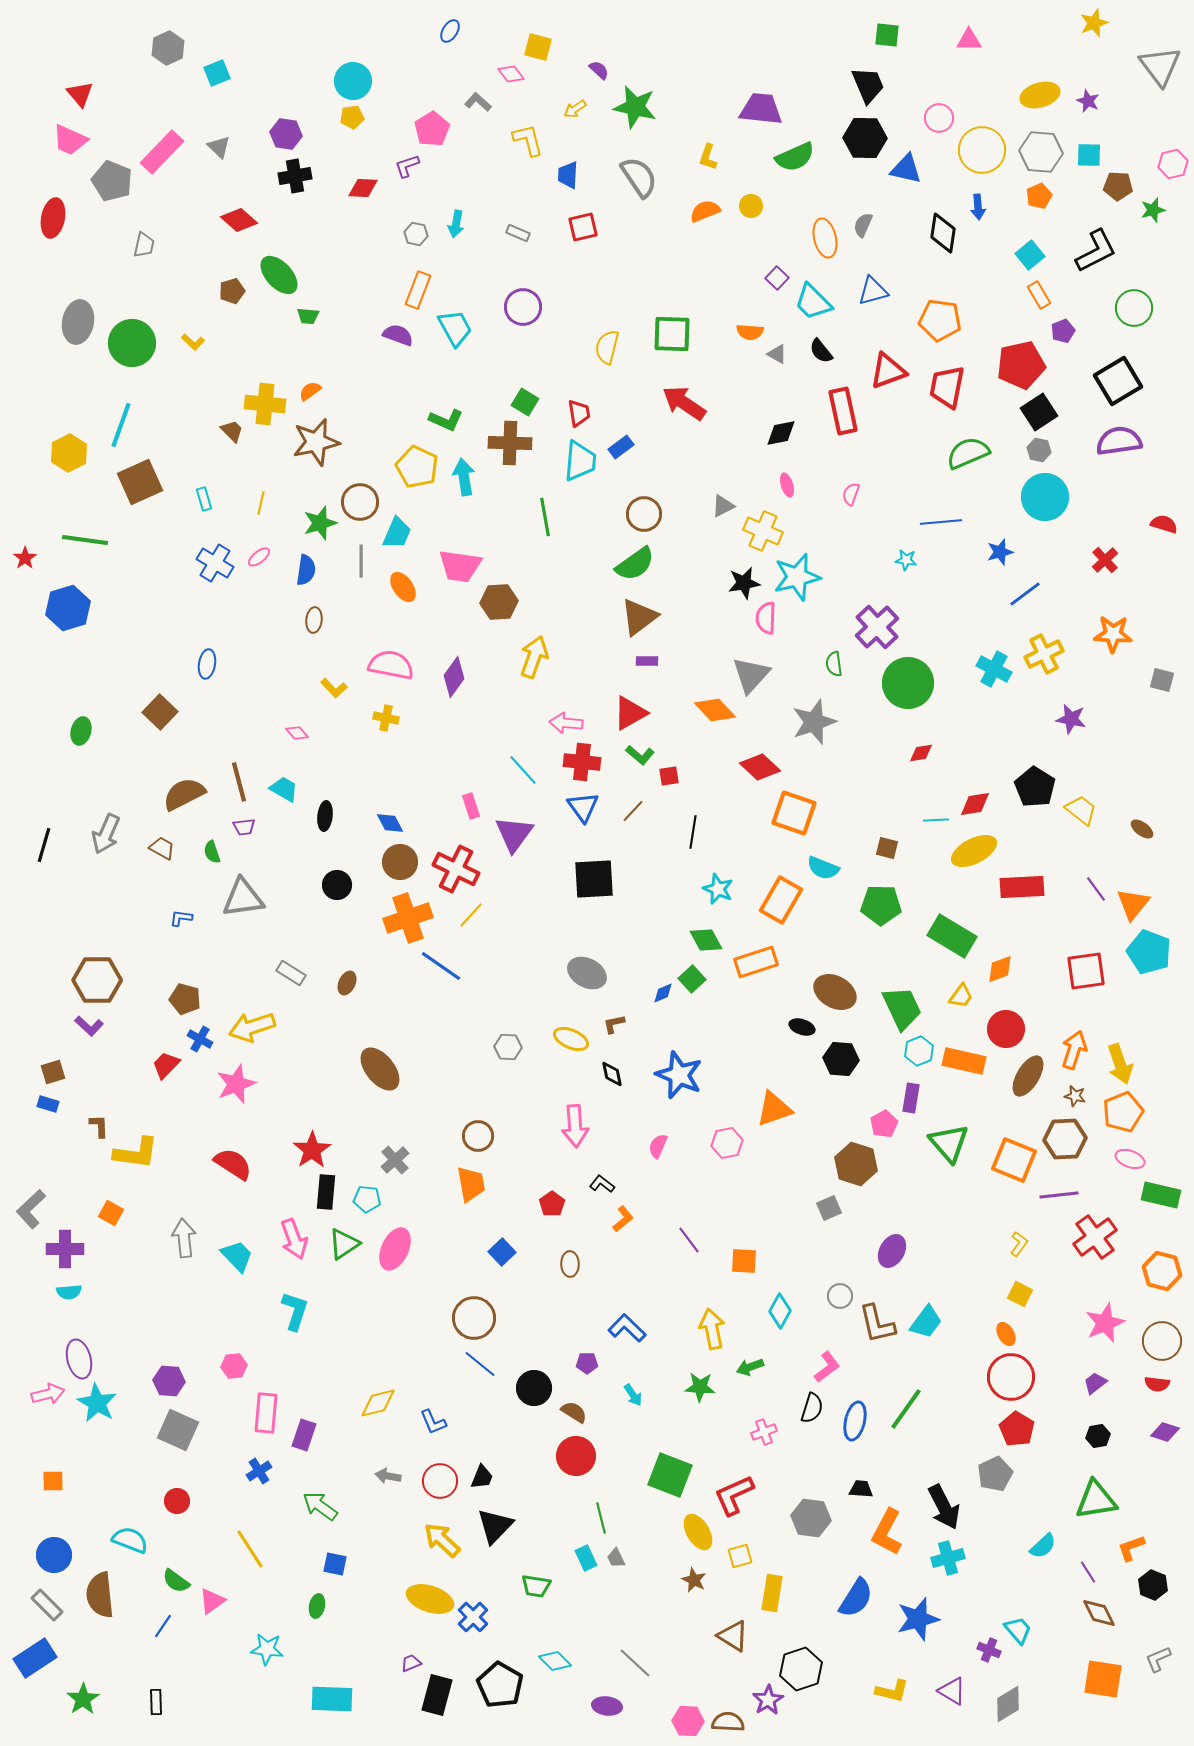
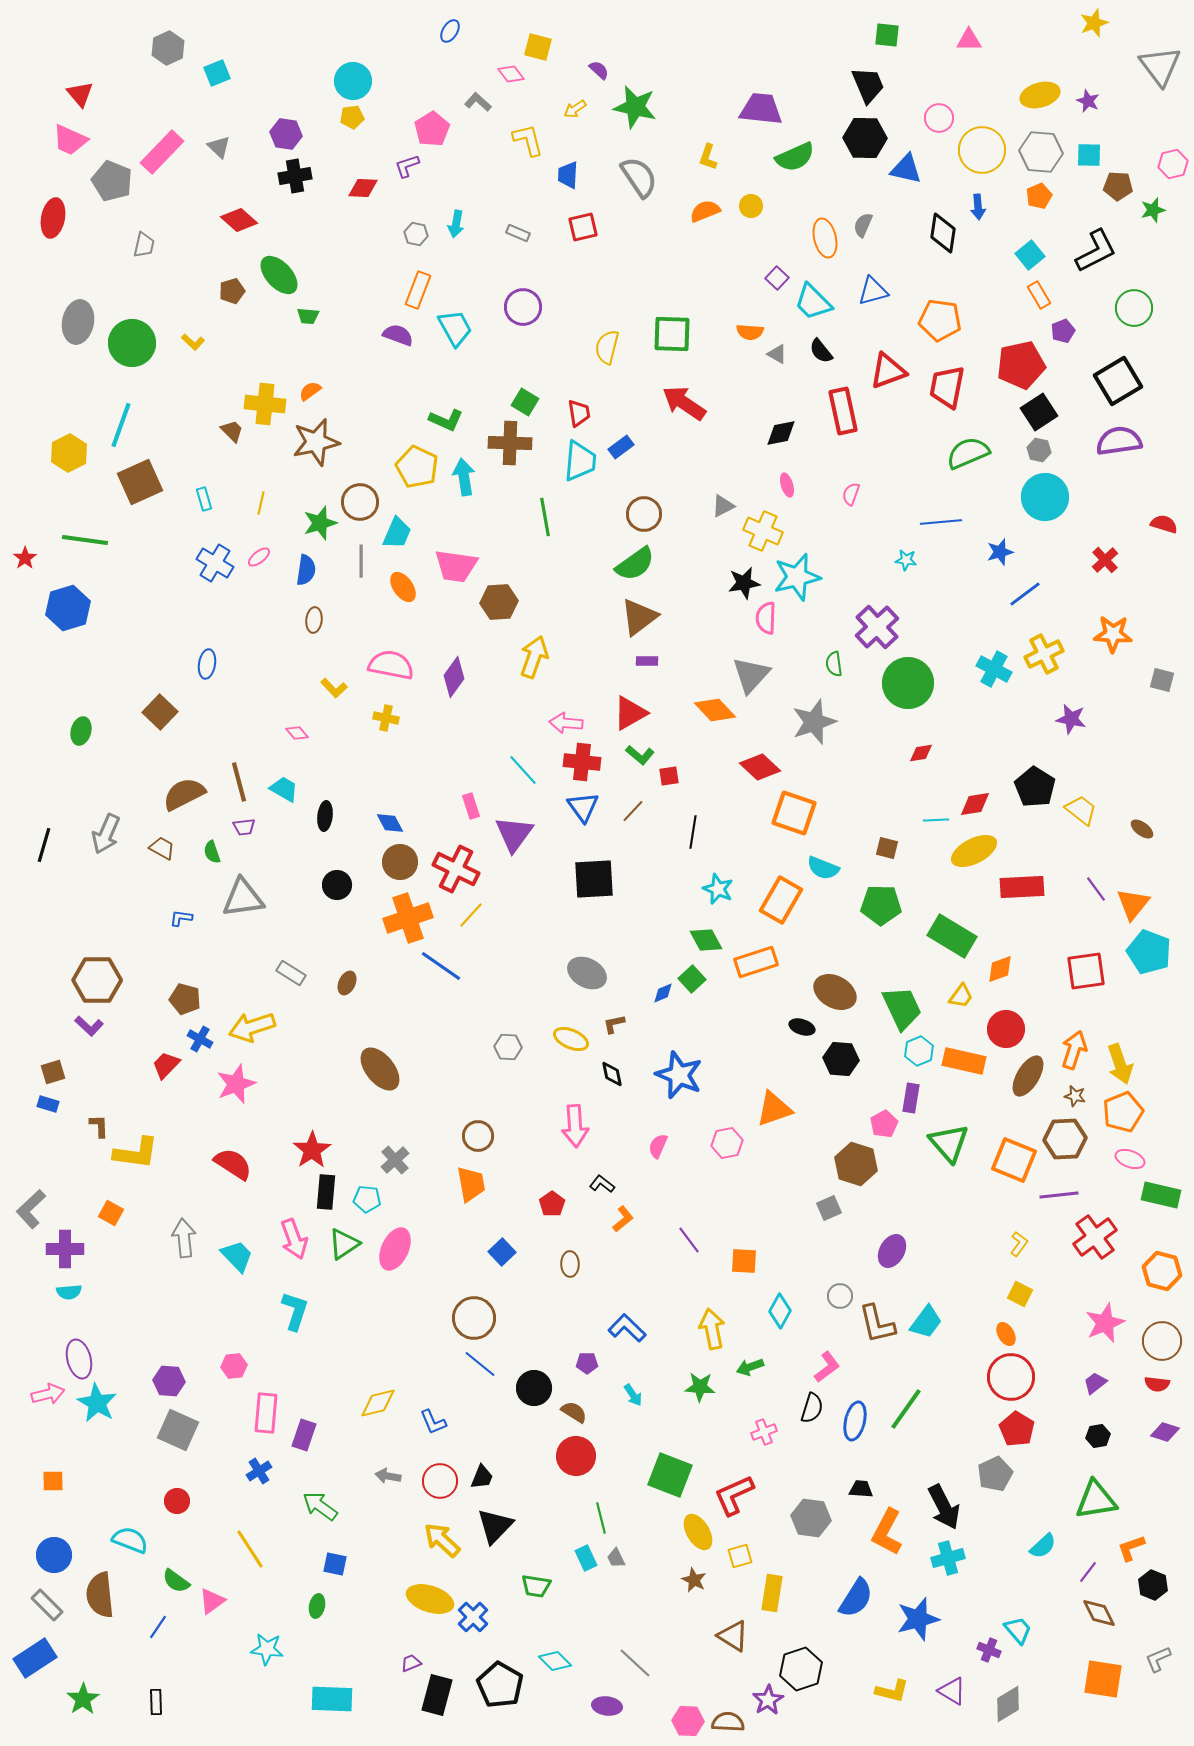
pink trapezoid at (460, 566): moved 4 px left
purple line at (1088, 1572): rotated 70 degrees clockwise
blue line at (163, 1626): moved 5 px left, 1 px down
